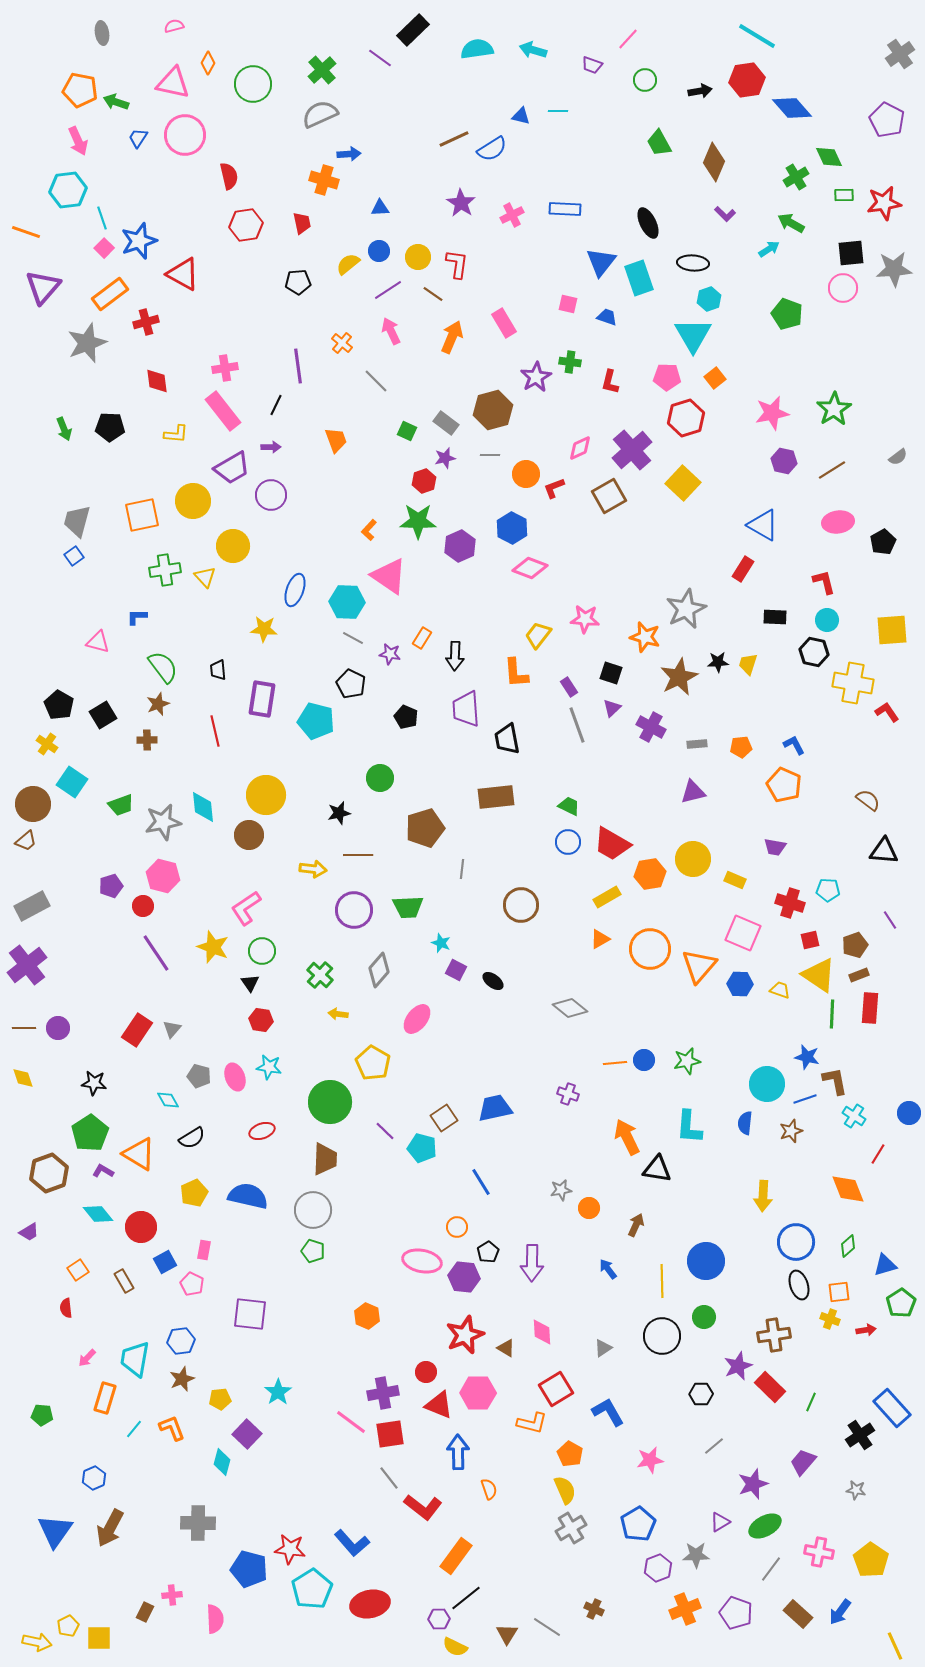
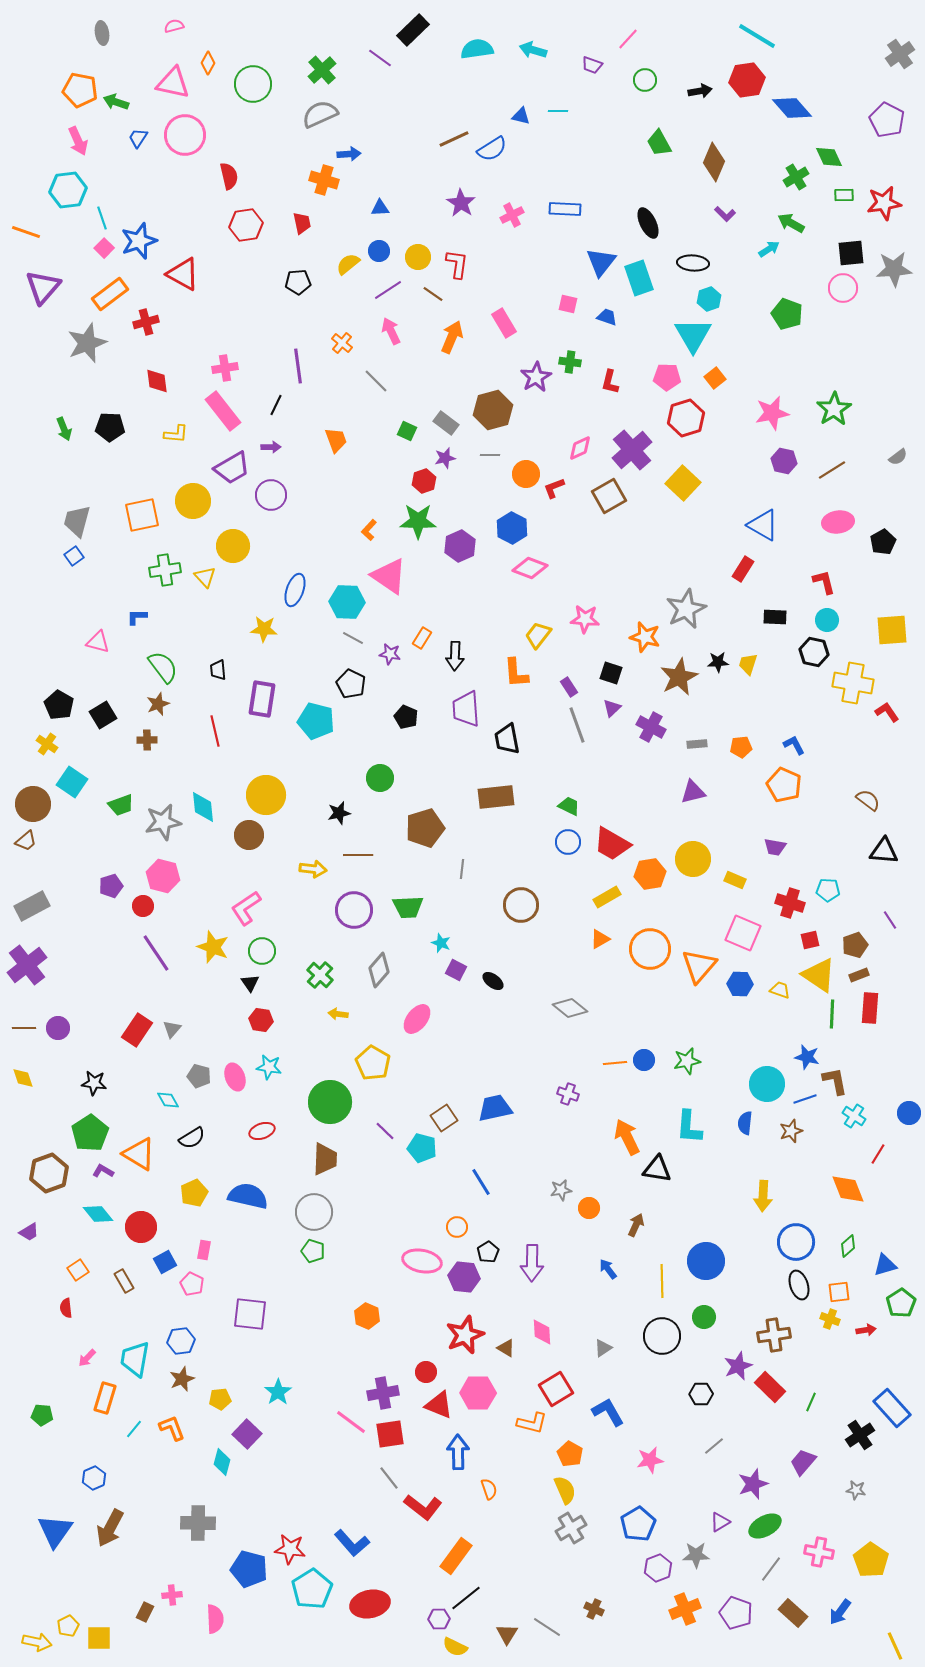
gray circle at (313, 1210): moved 1 px right, 2 px down
brown rectangle at (798, 1614): moved 5 px left, 1 px up
